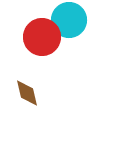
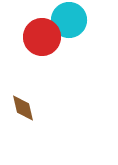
brown diamond: moved 4 px left, 15 px down
